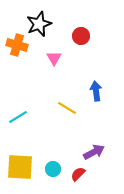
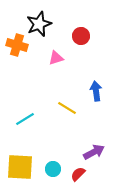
pink triangle: moved 2 px right; rotated 42 degrees clockwise
cyan line: moved 7 px right, 2 px down
